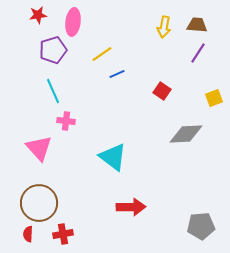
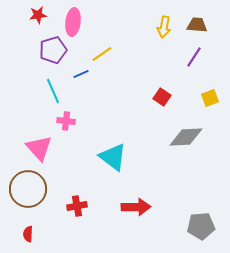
purple line: moved 4 px left, 4 px down
blue line: moved 36 px left
red square: moved 6 px down
yellow square: moved 4 px left
gray diamond: moved 3 px down
brown circle: moved 11 px left, 14 px up
red arrow: moved 5 px right
red cross: moved 14 px right, 28 px up
